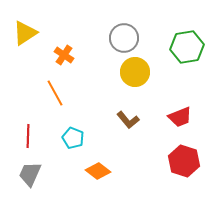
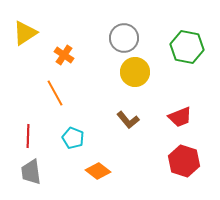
green hexagon: rotated 20 degrees clockwise
gray trapezoid: moved 1 px right, 2 px up; rotated 32 degrees counterclockwise
